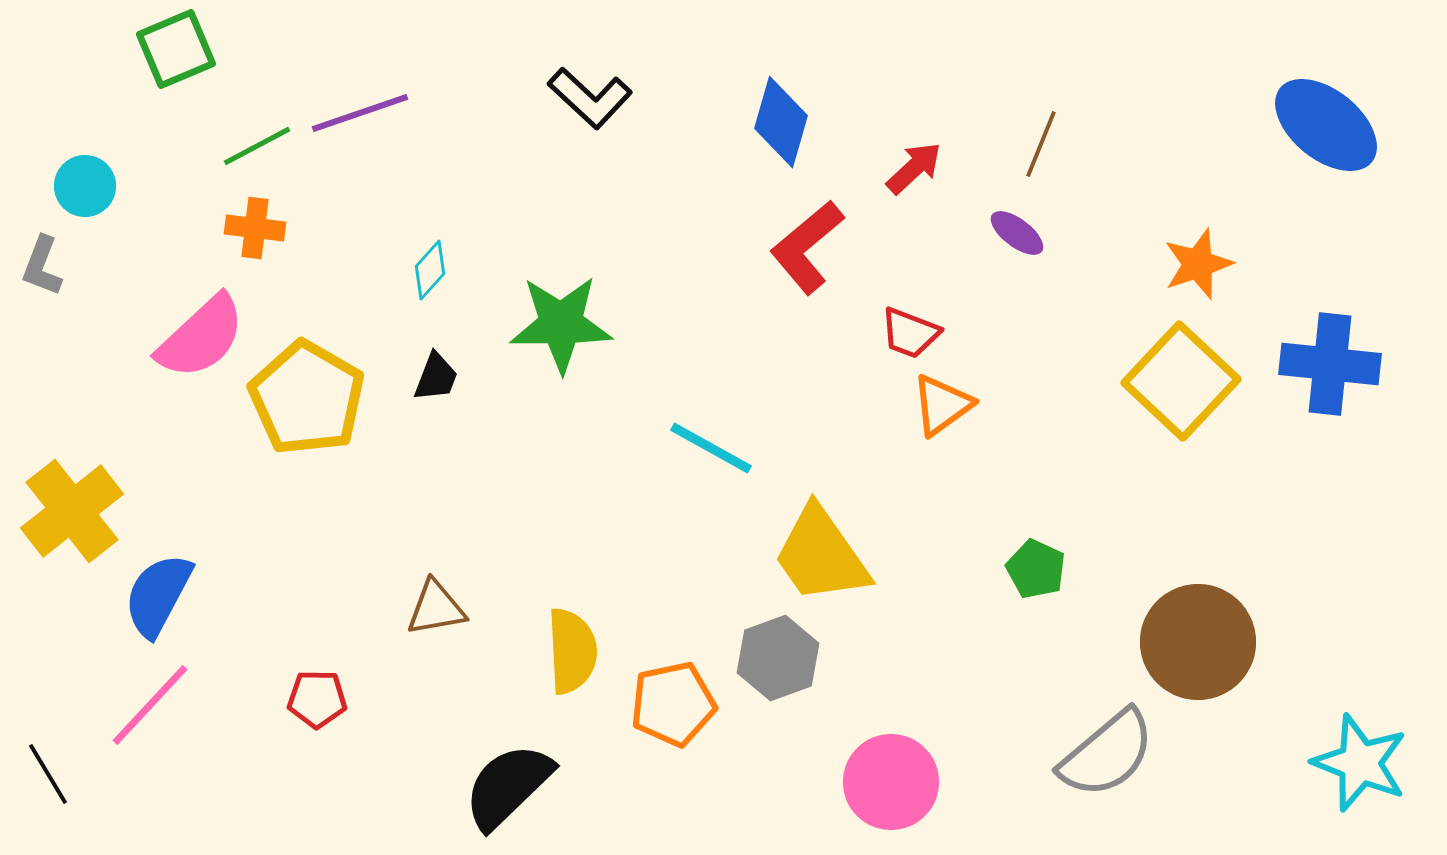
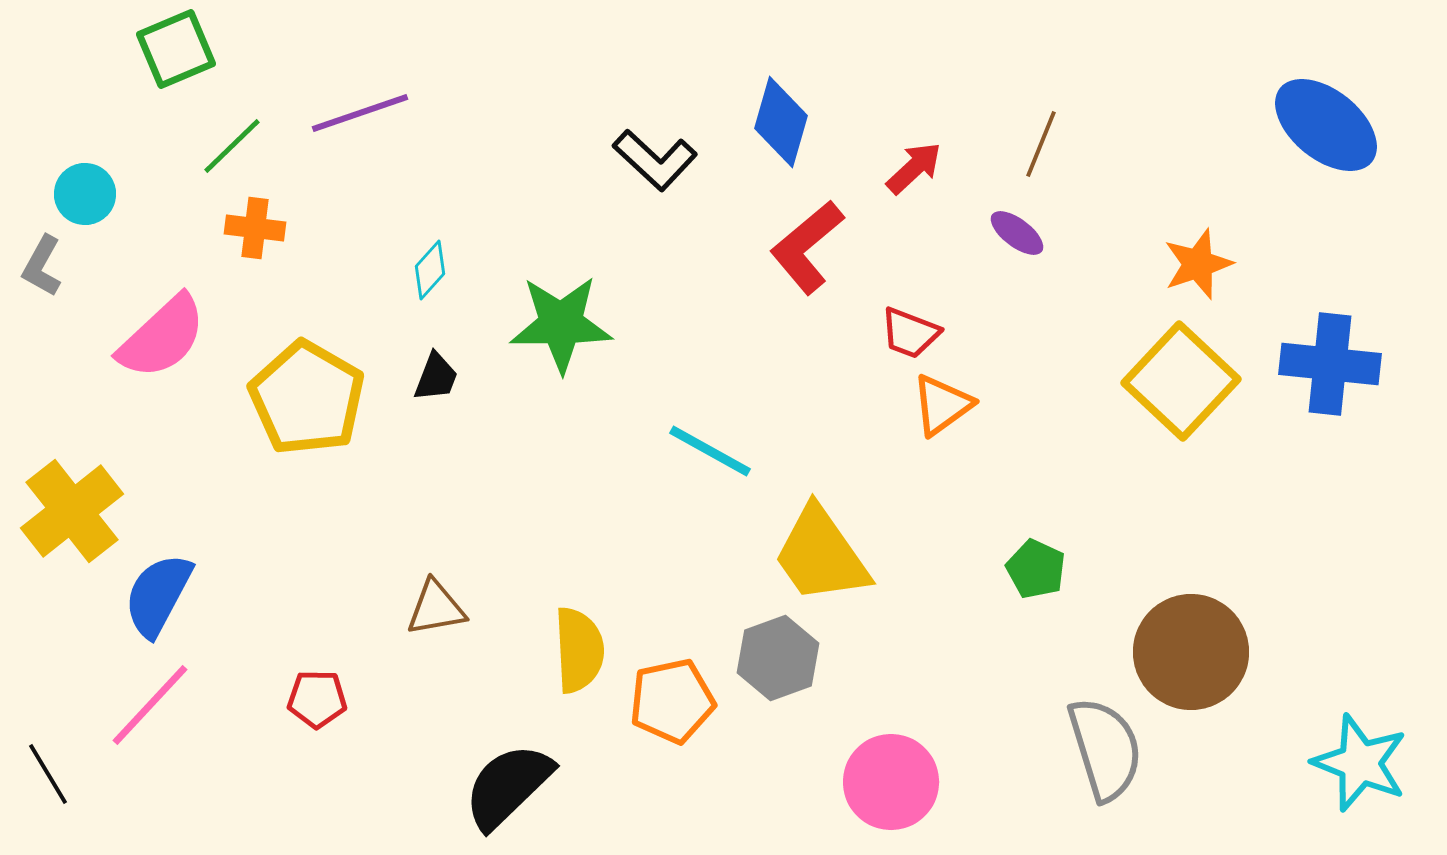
black L-shape: moved 65 px right, 62 px down
green line: moved 25 px left; rotated 16 degrees counterclockwise
cyan circle: moved 8 px down
gray L-shape: rotated 8 degrees clockwise
pink semicircle: moved 39 px left
cyan line: moved 1 px left, 3 px down
brown circle: moved 7 px left, 10 px down
yellow semicircle: moved 7 px right, 1 px up
orange pentagon: moved 1 px left, 3 px up
gray semicircle: moved 2 px left, 5 px up; rotated 67 degrees counterclockwise
